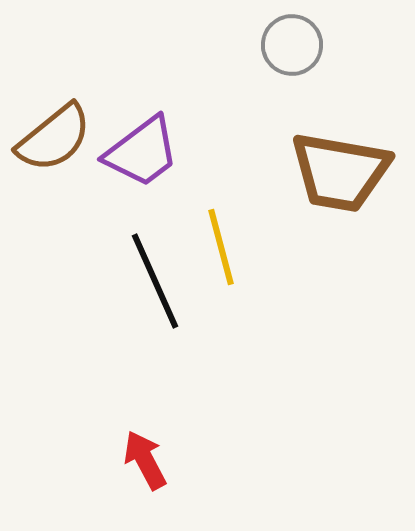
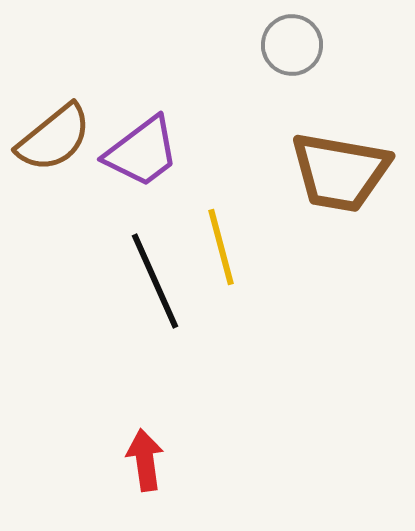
red arrow: rotated 20 degrees clockwise
